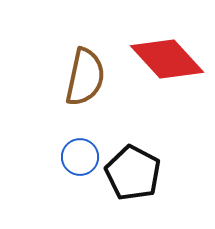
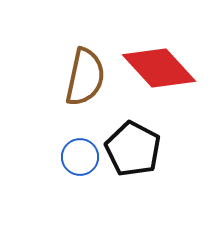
red diamond: moved 8 px left, 9 px down
black pentagon: moved 24 px up
